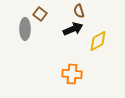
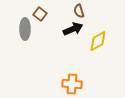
orange cross: moved 10 px down
